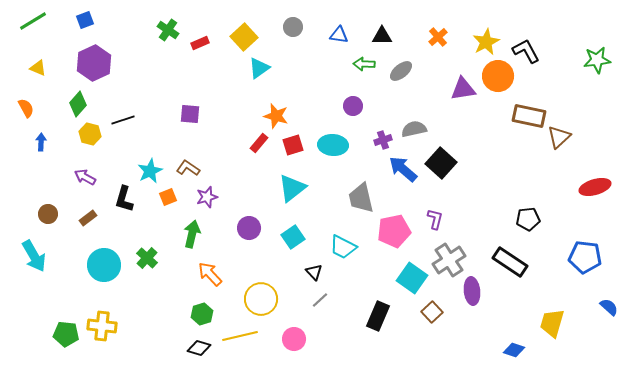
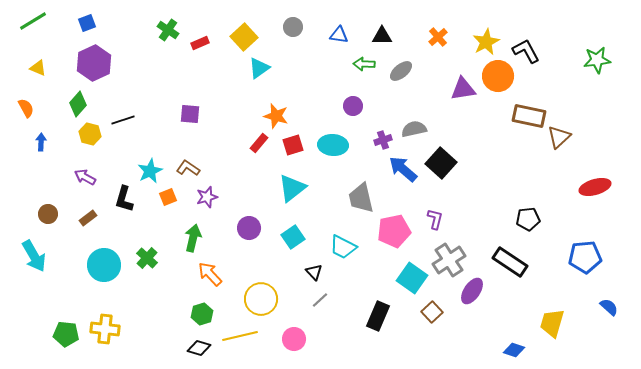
blue square at (85, 20): moved 2 px right, 3 px down
green arrow at (192, 234): moved 1 px right, 4 px down
blue pentagon at (585, 257): rotated 12 degrees counterclockwise
purple ellipse at (472, 291): rotated 40 degrees clockwise
yellow cross at (102, 326): moved 3 px right, 3 px down
